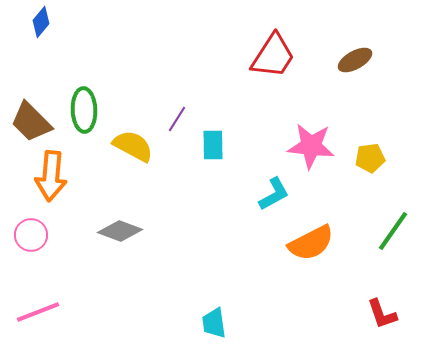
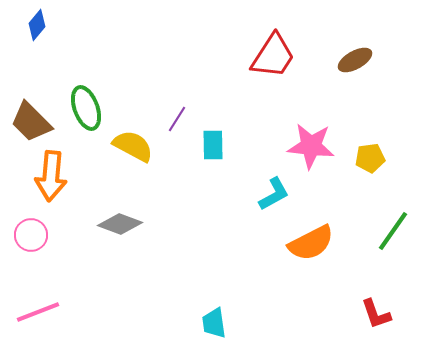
blue diamond: moved 4 px left, 3 px down
green ellipse: moved 2 px right, 2 px up; rotated 18 degrees counterclockwise
gray diamond: moved 7 px up
red L-shape: moved 6 px left
